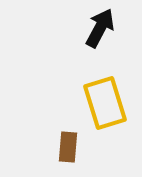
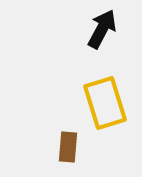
black arrow: moved 2 px right, 1 px down
